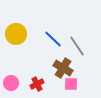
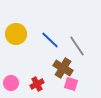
blue line: moved 3 px left, 1 px down
pink square: rotated 16 degrees clockwise
